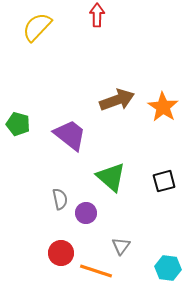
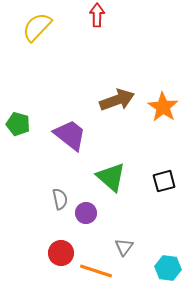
gray triangle: moved 3 px right, 1 px down
